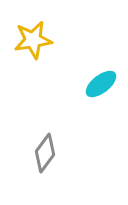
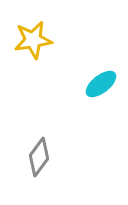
gray diamond: moved 6 px left, 4 px down
